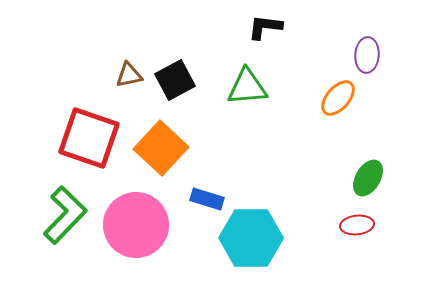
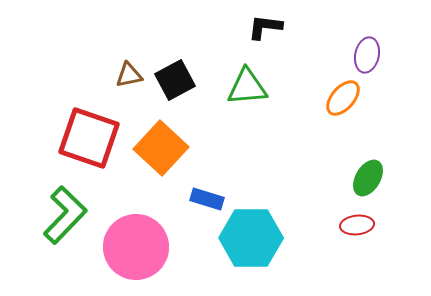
purple ellipse: rotated 8 degrees clockwise
orange ellipse: moved 5 px right
pink circle: moved 22 px down
